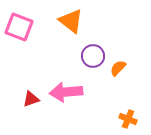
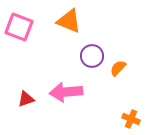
orange triangle: moved 2 px left; rotated 16 degrees counterclockwise
purple circle: moved 1 px left
red triangle: moved 5 px left
orange cross: moved 3 px right
